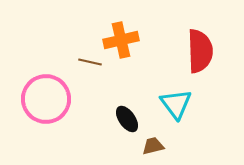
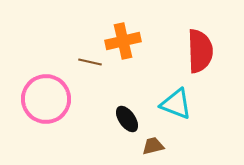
orange cross: moved 2 px right, 1 px down
cyan triangle: rotated 32 degrees counterclockwise
